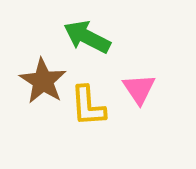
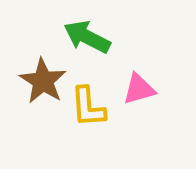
pink triangle: rotated 48 degrees clockwise
yellow L-shape: moved 1 px down
